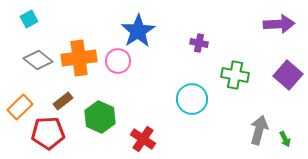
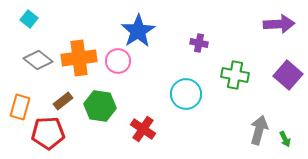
cyan square: rotated 24 degrees counterclockwise
cyan circle: moved 6 px left, 5 px up
orange rectangle: rotated 30 degrees counterclockwise
green hexagon: moved 11 px up; rotated 16 degrees counterclockwise
red cross: moved 10 px up
